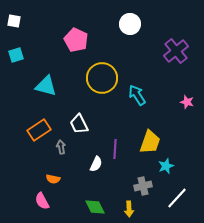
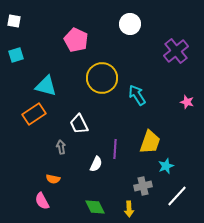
orange rectangle: moved 5 px left, 16 px up
white line: moved 2 px up
